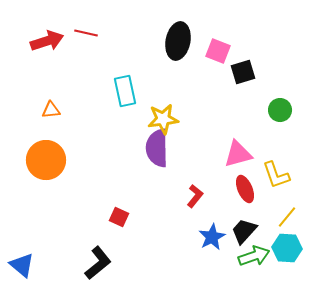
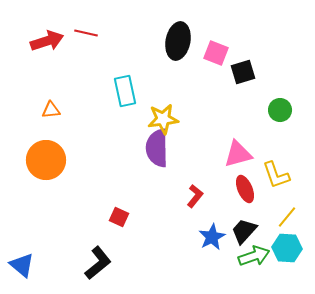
pink square: moved 2 px left, 2 px down
